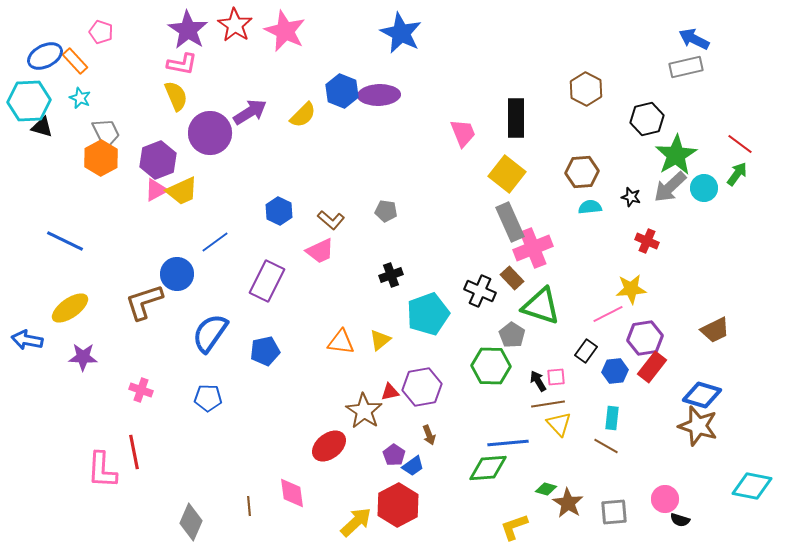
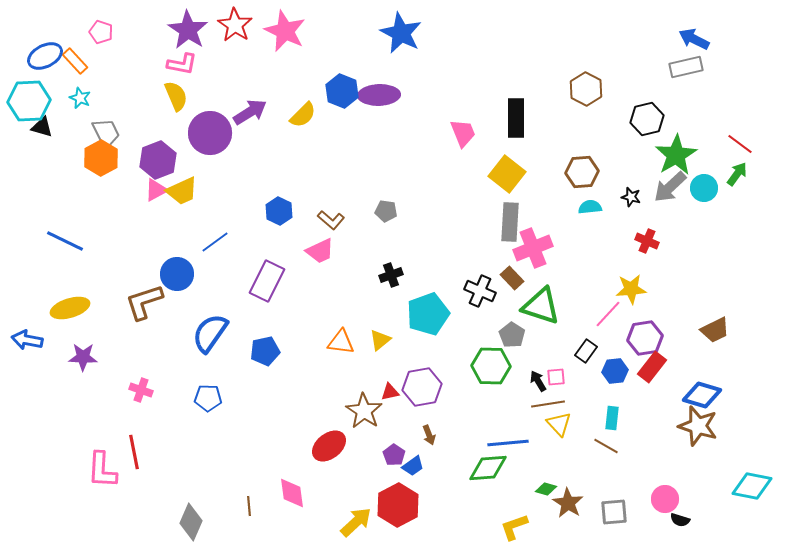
gray rectangle at (510, 222): rotated 27 degrees clockwise
yellow ellipse at (70, 308): rotated 18 degrees clockwise
pink line at (608, 314): rotated 20 degrees counterclockwise
